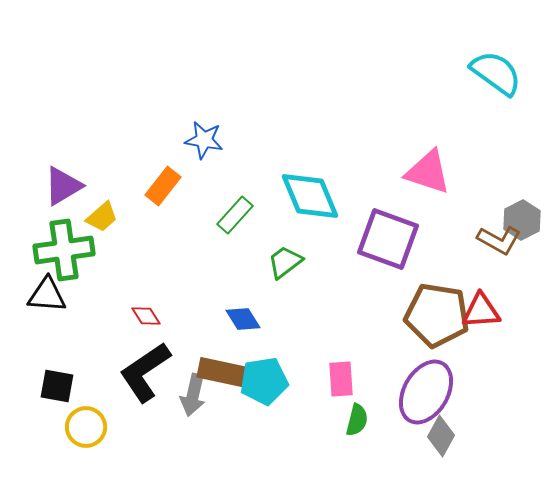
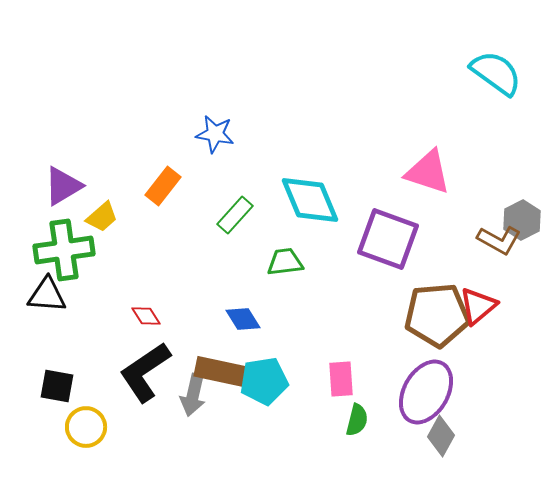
blue star: moved 11 px right, 6 px up
cyan diamond: moved 4 px down
green trapezoid: rotated 30 degrees clockwise
red triangle: moved 3 px left, 5 px up; rotated 36 degrees counterclockwise
brown pentagon: rotated 14 degrees counterclockwise
brown rectangle: moved 3 px left, 1 px up
